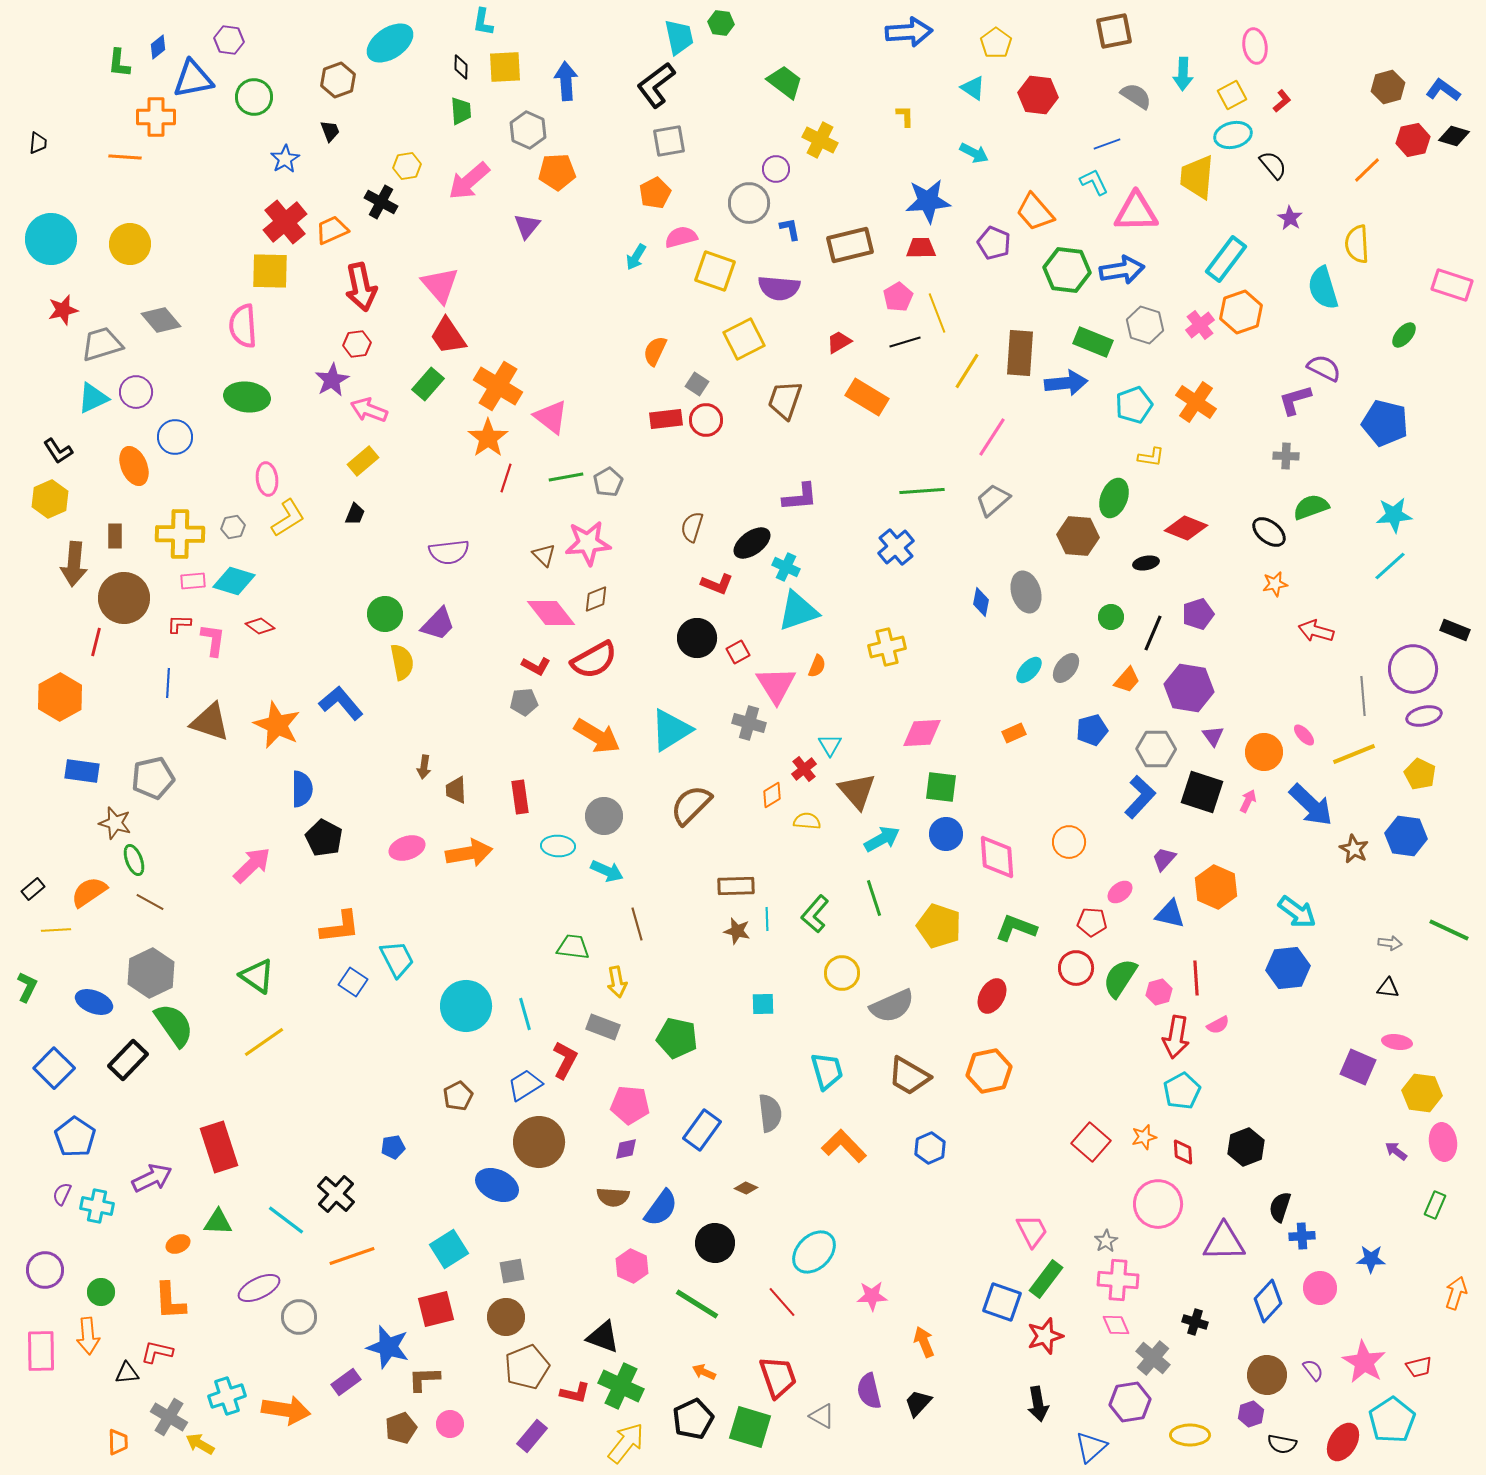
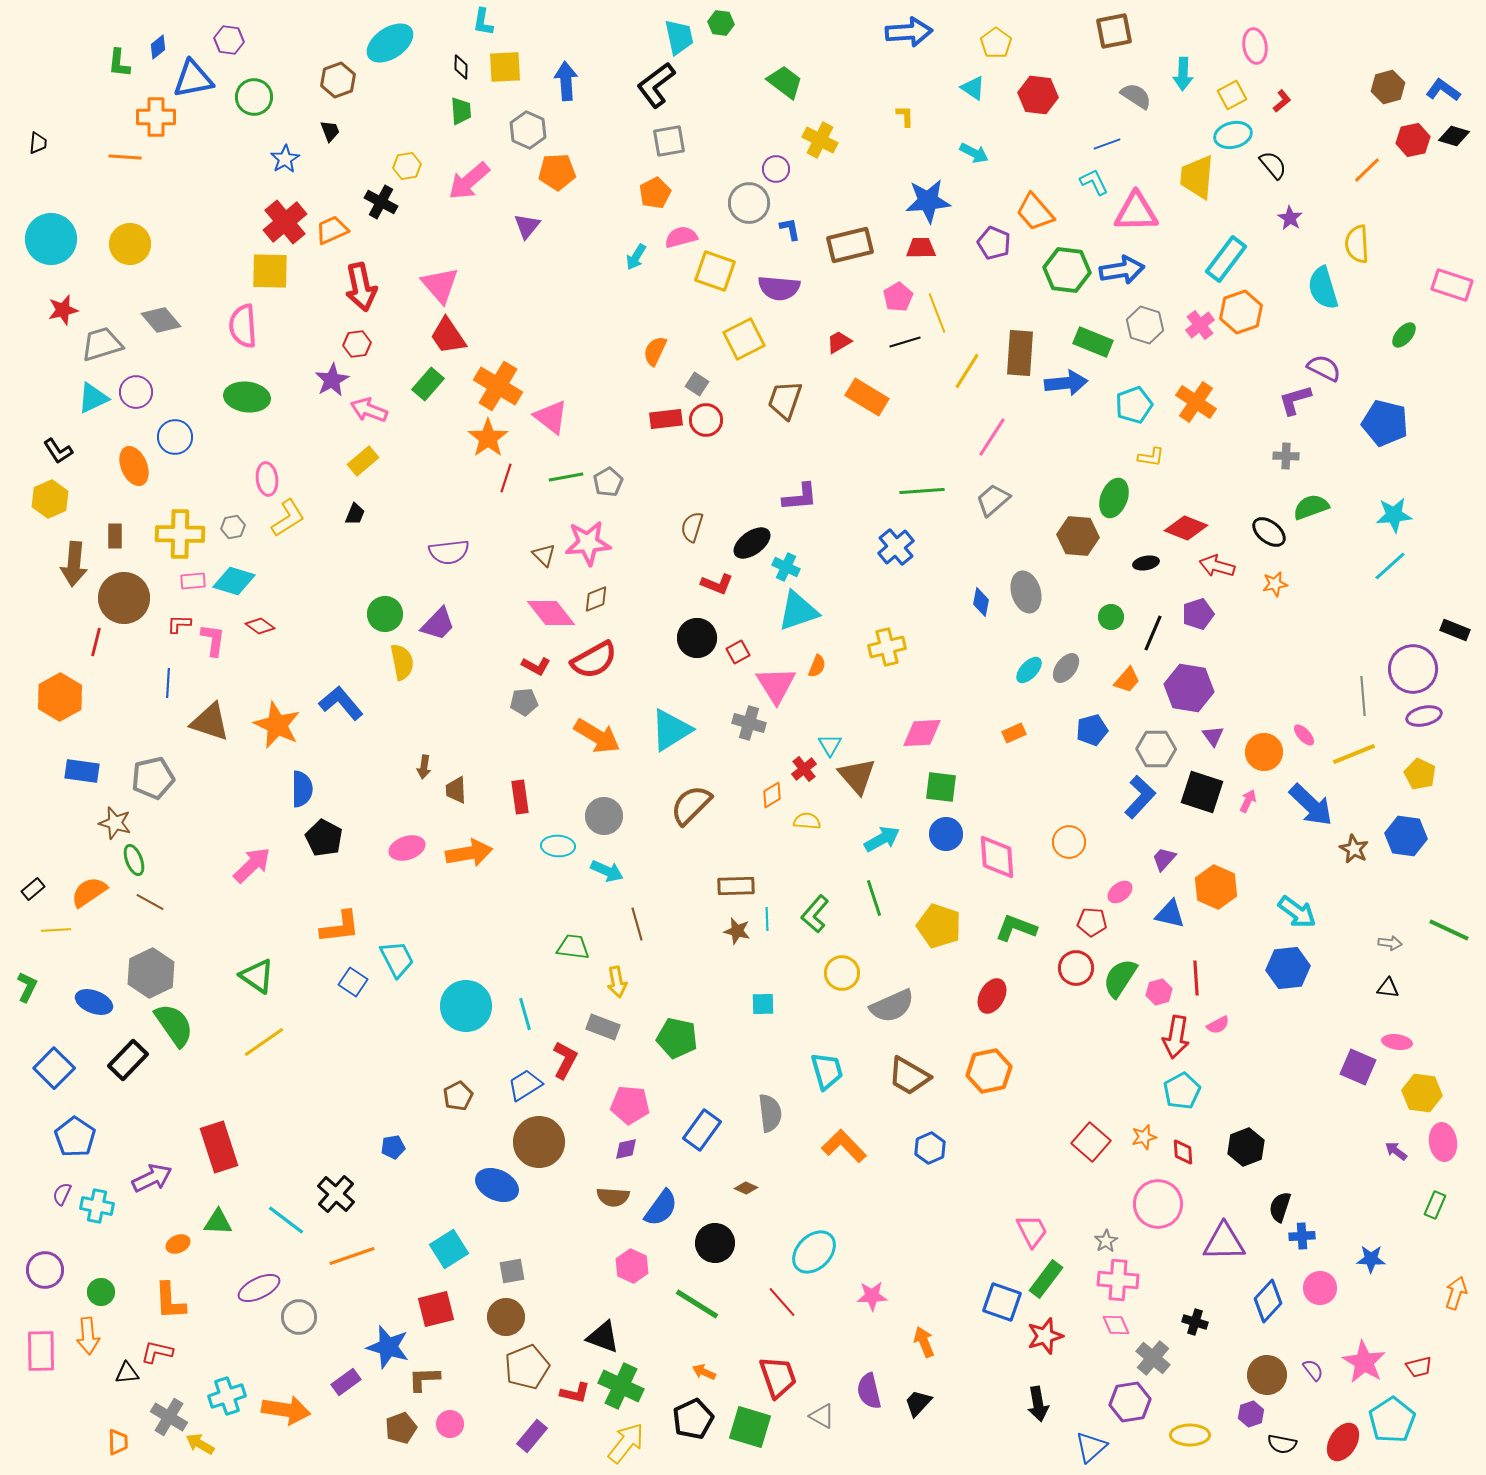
red arrow at (1316, 631): moved 99 px left, 65 px up
brown triangle at (857, 791): moved 15 px up
